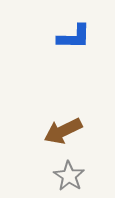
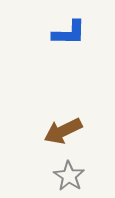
blue L-shape: moved 5 px left, 4 px up
